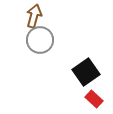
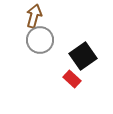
black square: moved 3 px left, 16 px up
red rectangle: moved 22 px left, 20 px up
